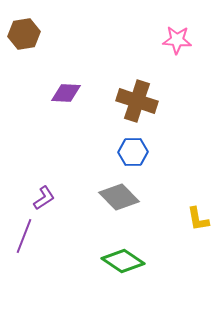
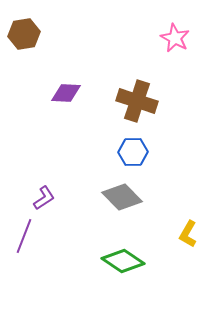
pink star: moved 2 px left, 2 px up; rotated 24 degrees clockwise
gray diamond: moved 3 px right
yellow L-shape: moved 10 px left, 15 px down; rotated 40 degrees clockwise
